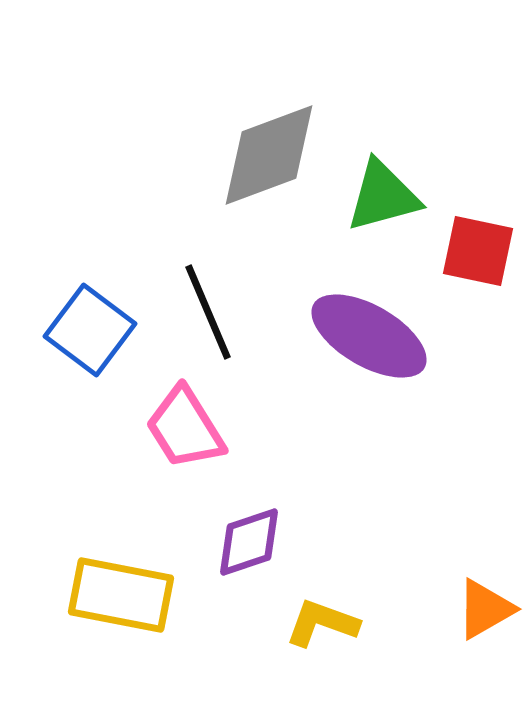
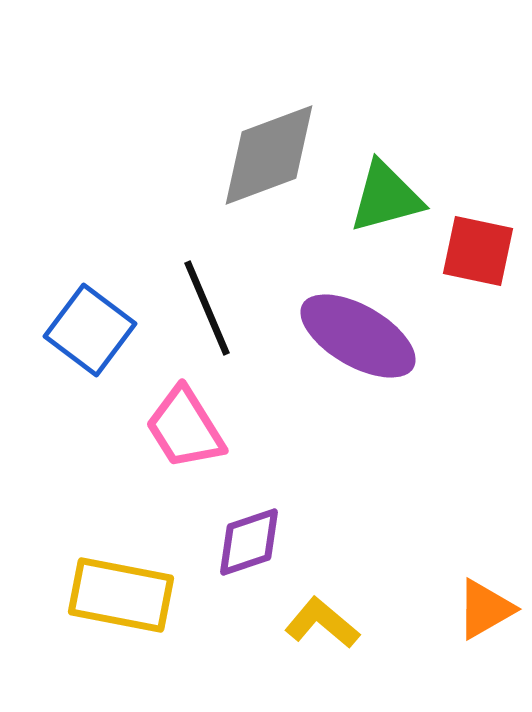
green triangle: moved 3 px right, 1 px down
black line: moved 1 px left, 4 px up
purple ellipse: moved 11 px left
yellow L-shape: rotated 20 degrees clockwise
